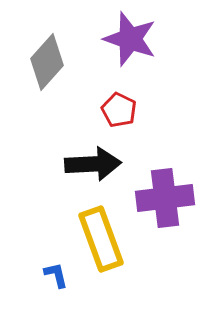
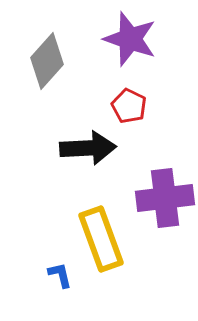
gray diamond: moved 1 px up
red pentagon: moved 10 px right, 4 px up
black arrow: moved 5 px left, 16 px up
blue L-shape: moved 4 px right
